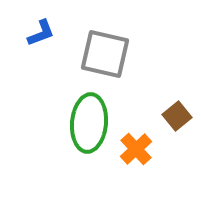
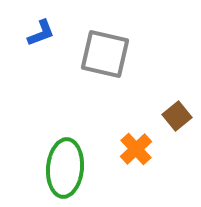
green ellipse: moved 24 px left, 45 px down
